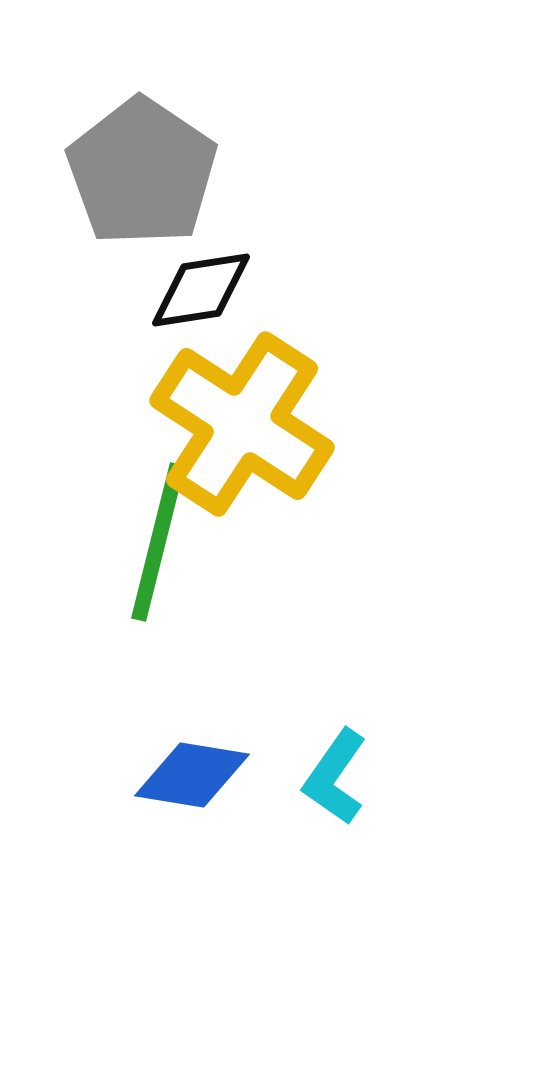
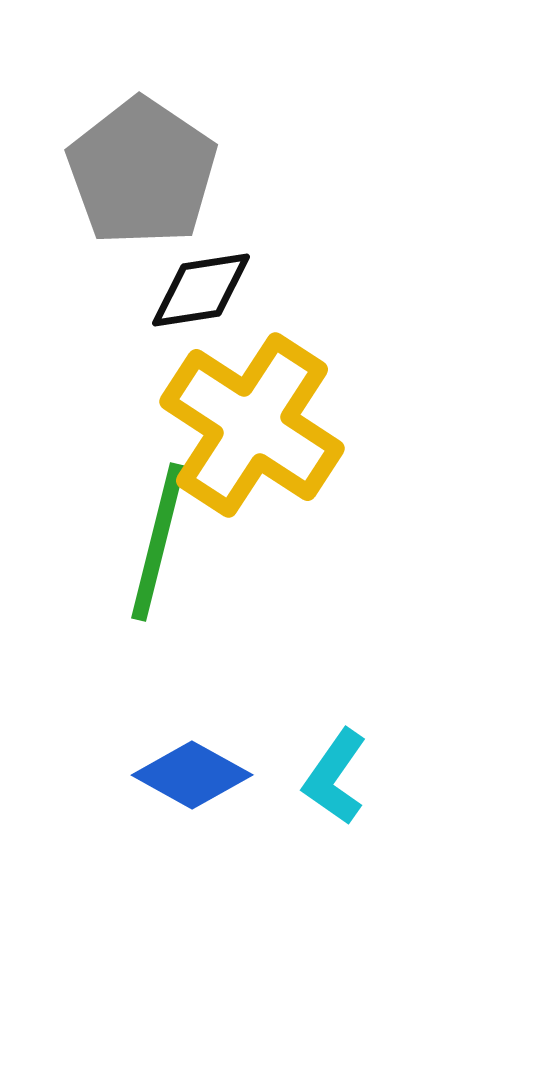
yellow cross: moved 10 px right, 1 px down
blue diamond: rotated 20 degrees clockwise
